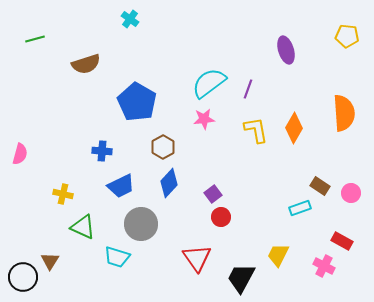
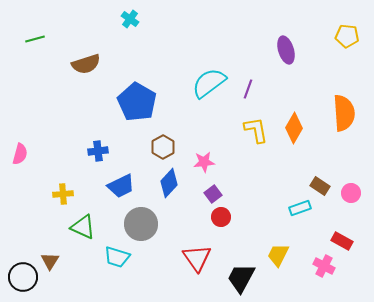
pink star: moved 43 px down
blue cross: moved 4 px left; rotated 12 degrees counterclockwise
yellow cross: rotated 18 degrees counterclockwise
